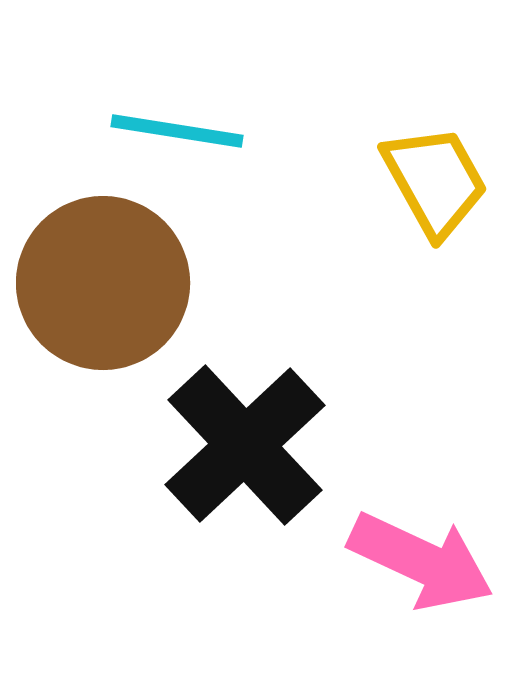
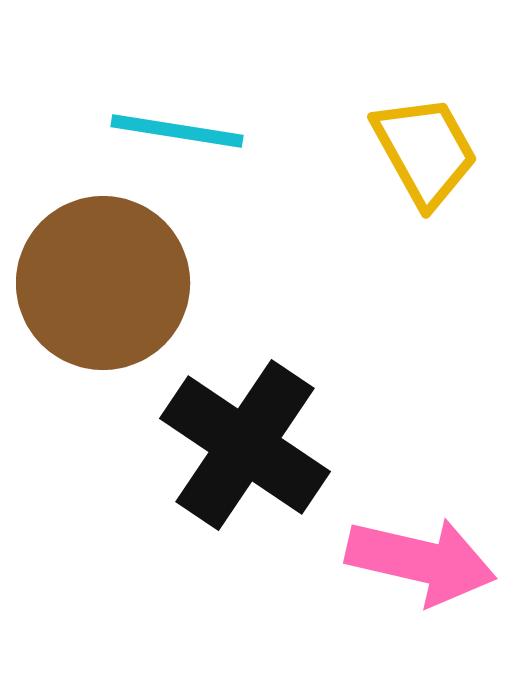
yellow trapezoid: moved 10 px left, 30 px up
black cross: rotated 13 degrees counterclockwise
pink arrow: rotated 12 degrees counterclockwise
